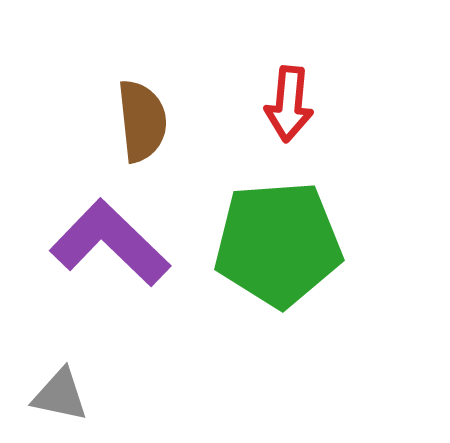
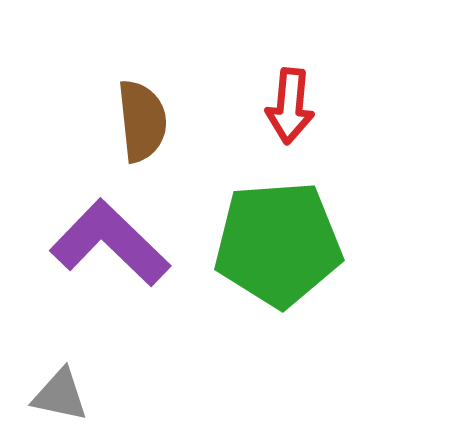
red arrow: moved 1 px right, 2 px down
